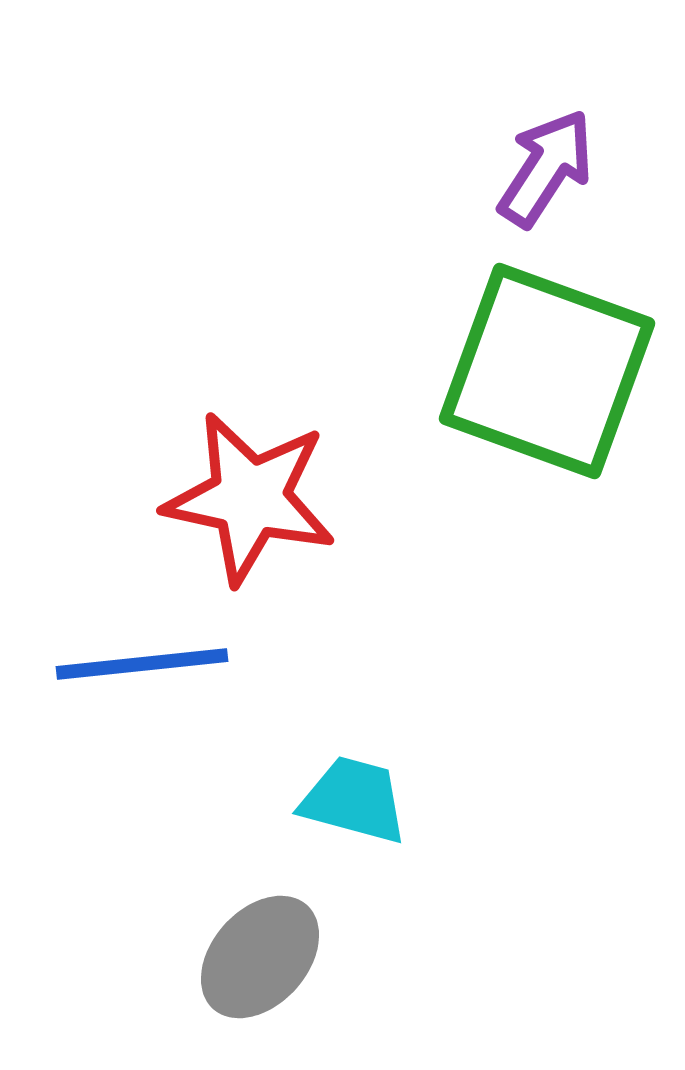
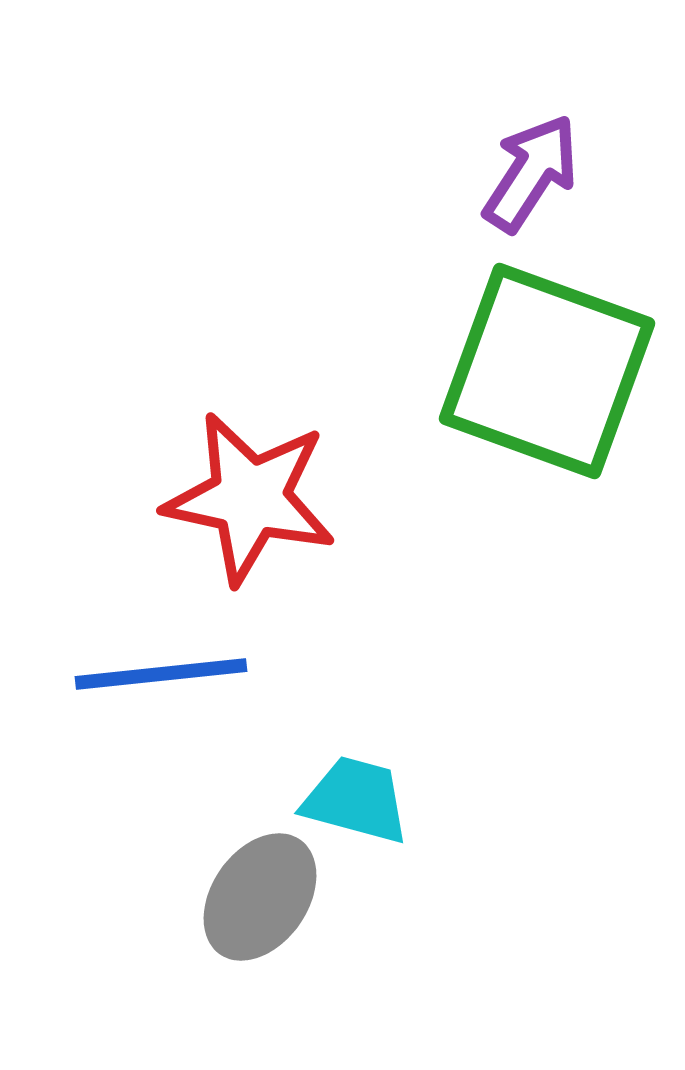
purple arrow: moved 15 px left, 5 px down
blue line: moved 19 px right, 10 px down
cyan trapezoid: moved 2 px right
gray ellipse: moved 60 px up; rotated 7 degrees counterclockwise
